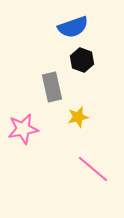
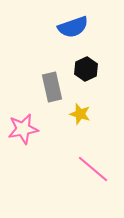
black hexagon: moved 4 px right, 9 px down; rotated 15 degrees clockwise
yellow star: moved 2 px right, 3 px up; rotated 30 degrees clockwise
